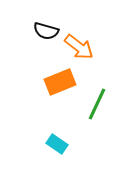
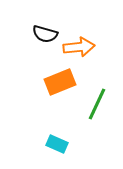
black semicircle: moved 1 px left, 3 px down
orange arrow: rotated 44 degrees counterclockwise
cyan rectangle: rotated 10 degrees counterclockwise
